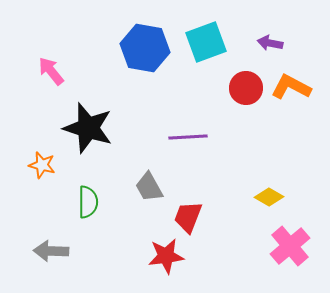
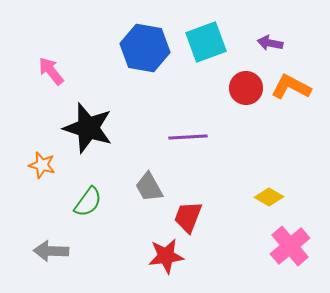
green semicircle: rotated 36 degrees clockwise
